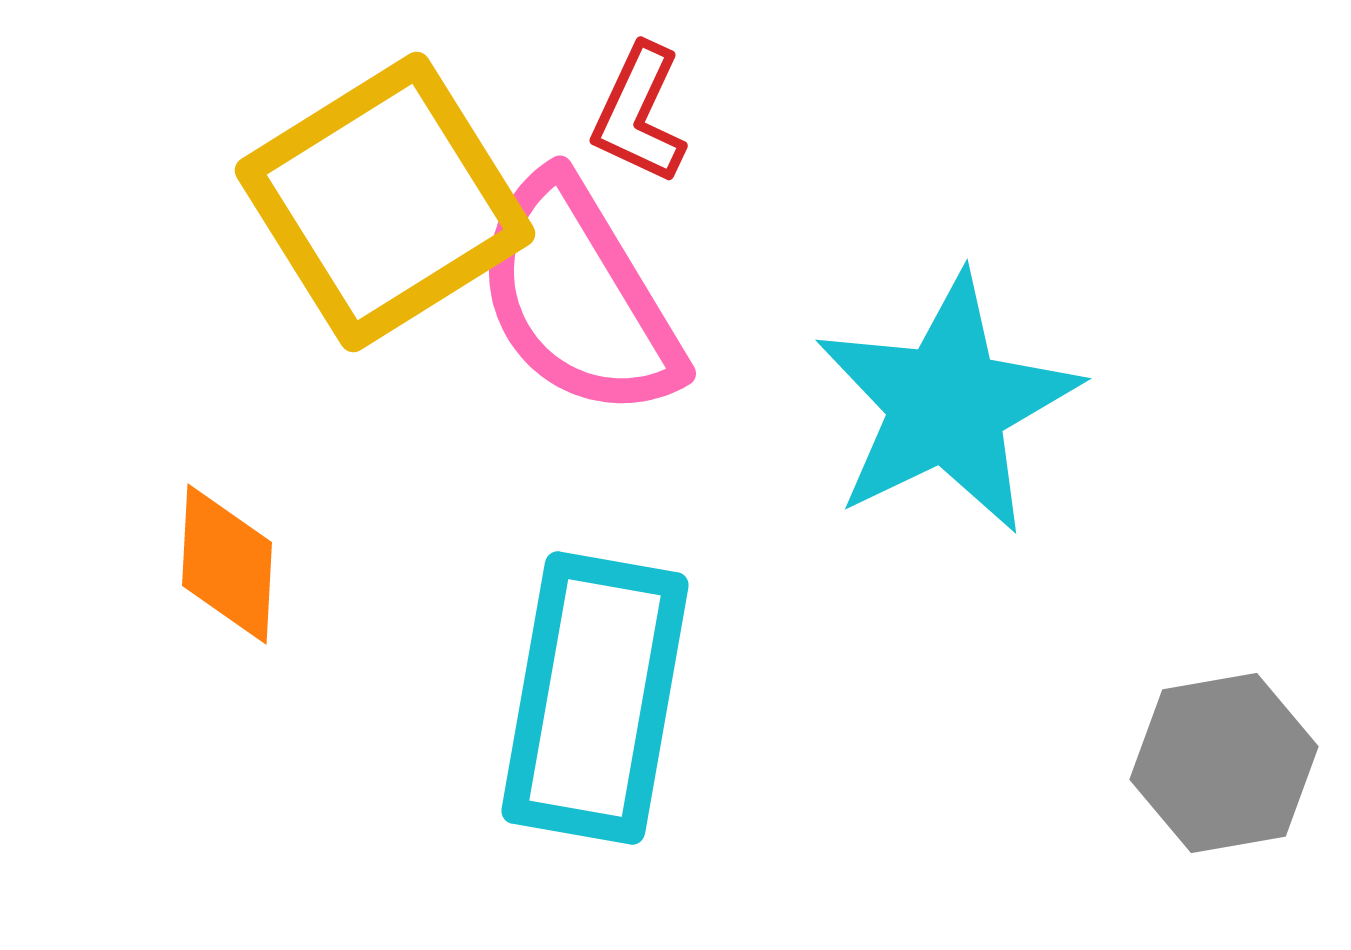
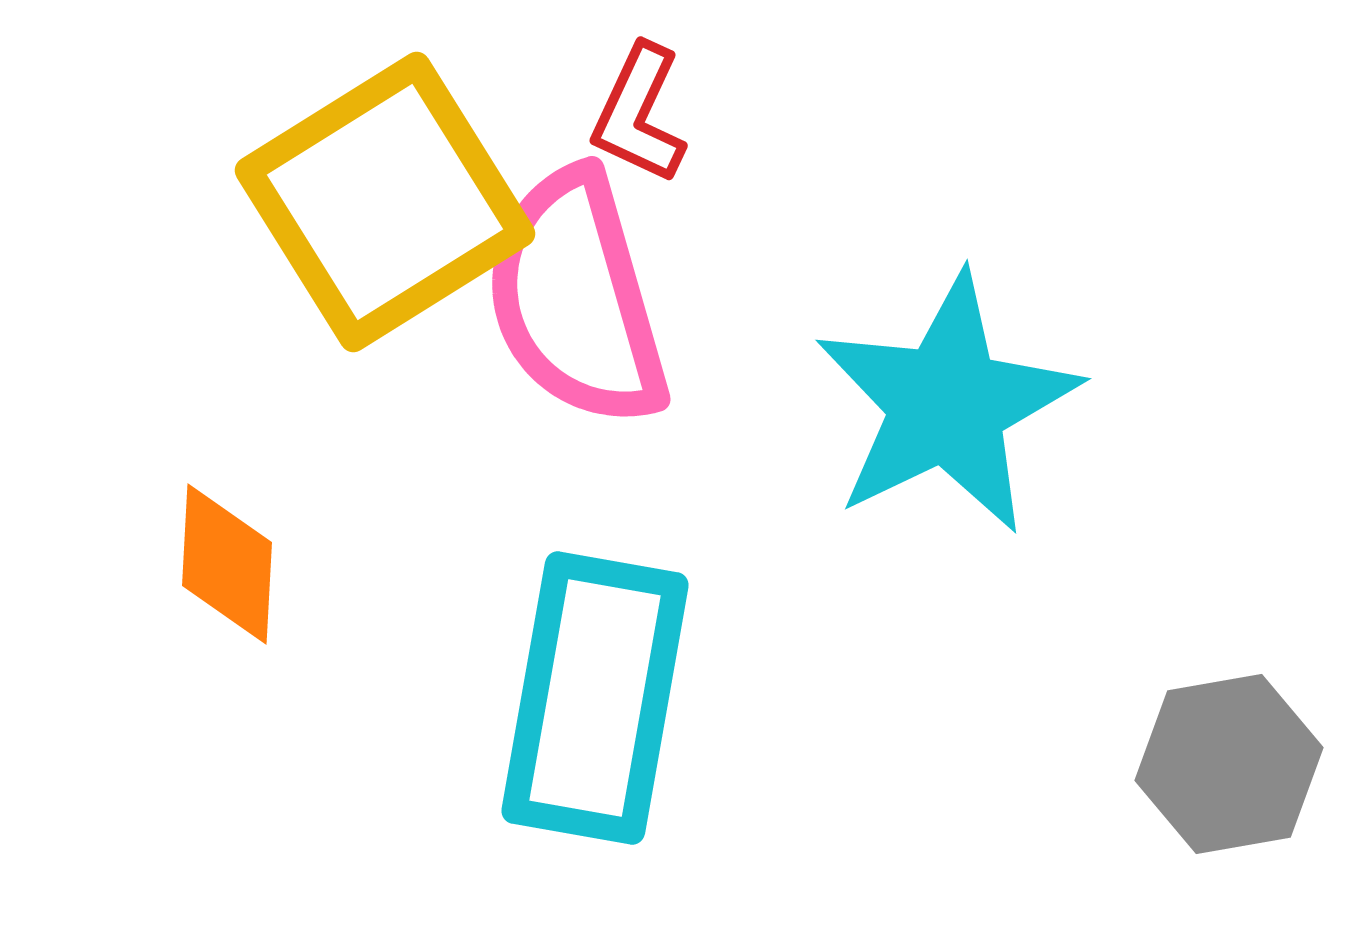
pink semicircle: moved 2 px left, 1 px down; rotated 15 degrees clockwise
gray hexagon: moved 5 px right, 1 px down
